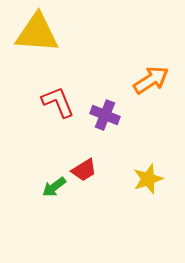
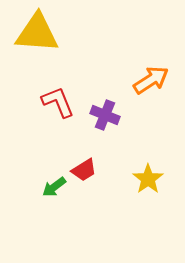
yellow star: rotated 16 degrees counterclockwise
